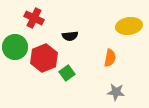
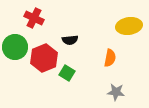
black semicircle: moved 4 px down
green square: rotated 21 degrees counterclockwise
